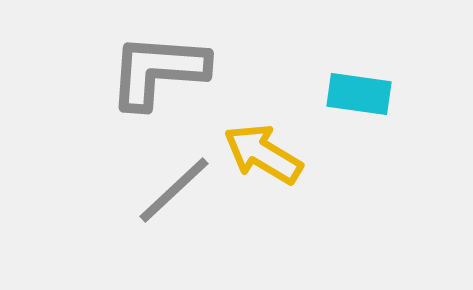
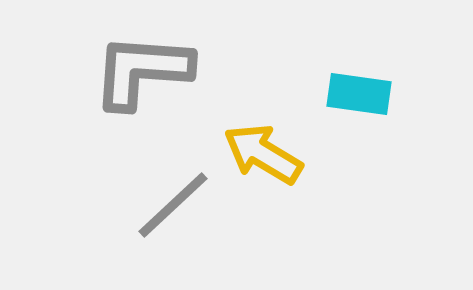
gray L-shape: moved 16 px left
gray line: moved 1 px left, 15 px down
